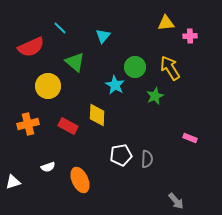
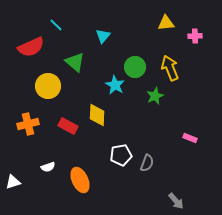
cyan line: moved 4 px left, 3 px up
pink cross: moved 5 px right
yellow arrow: rotated 10 degrees clockwise
gray semicircle: moved 4 px down; rotated 18 degrees clockwise
